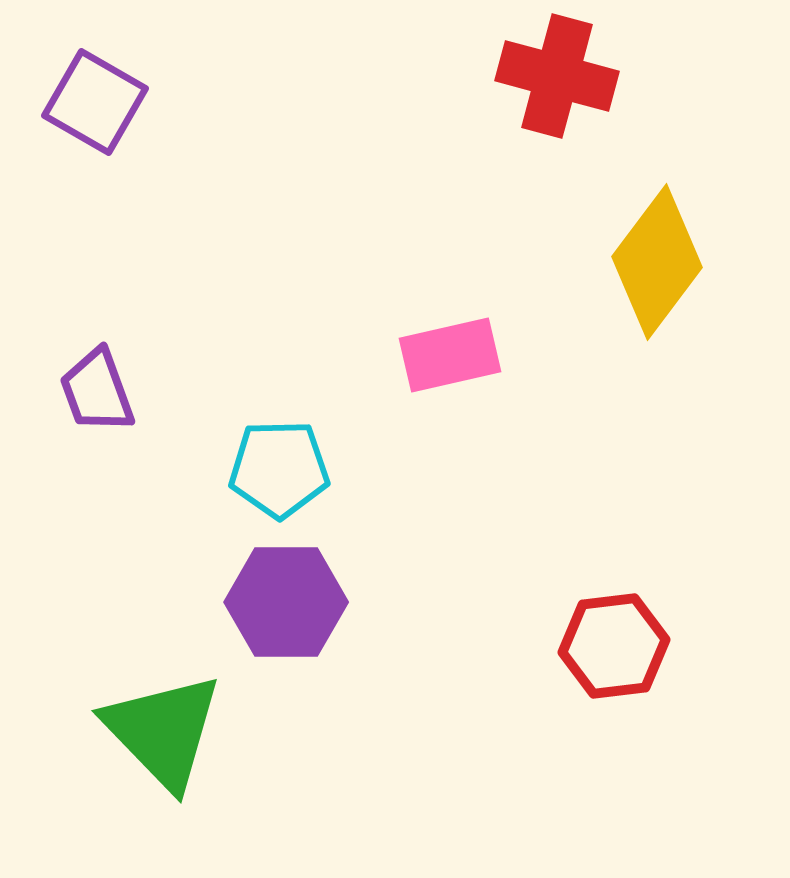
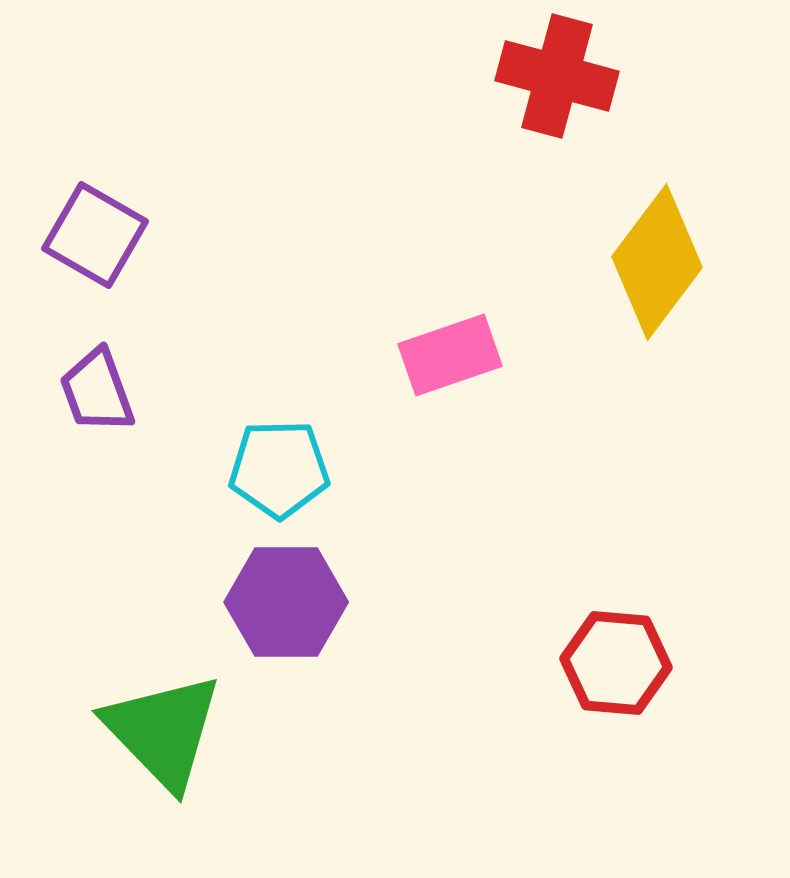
purple square: moved 133 px down
pink rectangle: rotated 6 degrees counterclockwise
red hexagon: moved 2 px right, 17 px down; rotated 12 degrees clockwise
